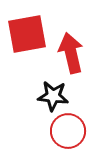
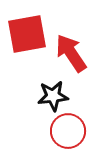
red arrow: rotated 21 degrees counterclockwise
black star: rotated 12 degrees counterclockwise
